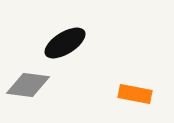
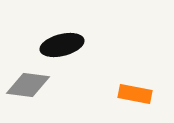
black ellipse: moved 3 px left, 2 px down; rotated 18 degrees clockwise
